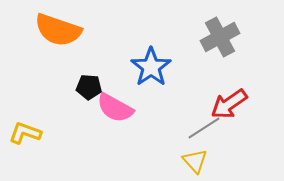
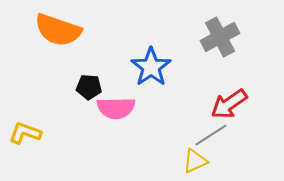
pink semicircle: moved 1 px right; rotated 30 degrees counterclockwise
gray line: moved 7 px right, 7 px down
yellow triangle: rotated 48 degrees clockwise
